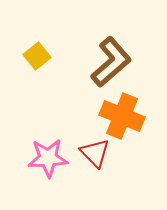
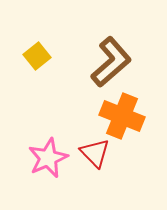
pink star: rotated 21 degrees counterclockwise
